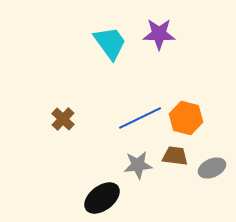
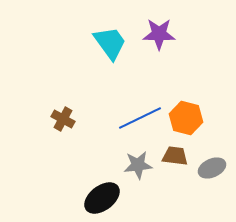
brown cross: rotated 15 degrees counterclockwise
